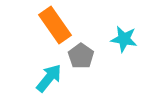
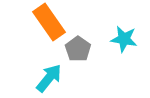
orange rectangle: moved 6 px left, 3 px up
gray pentagon: moved 3 px left, 7 px up
